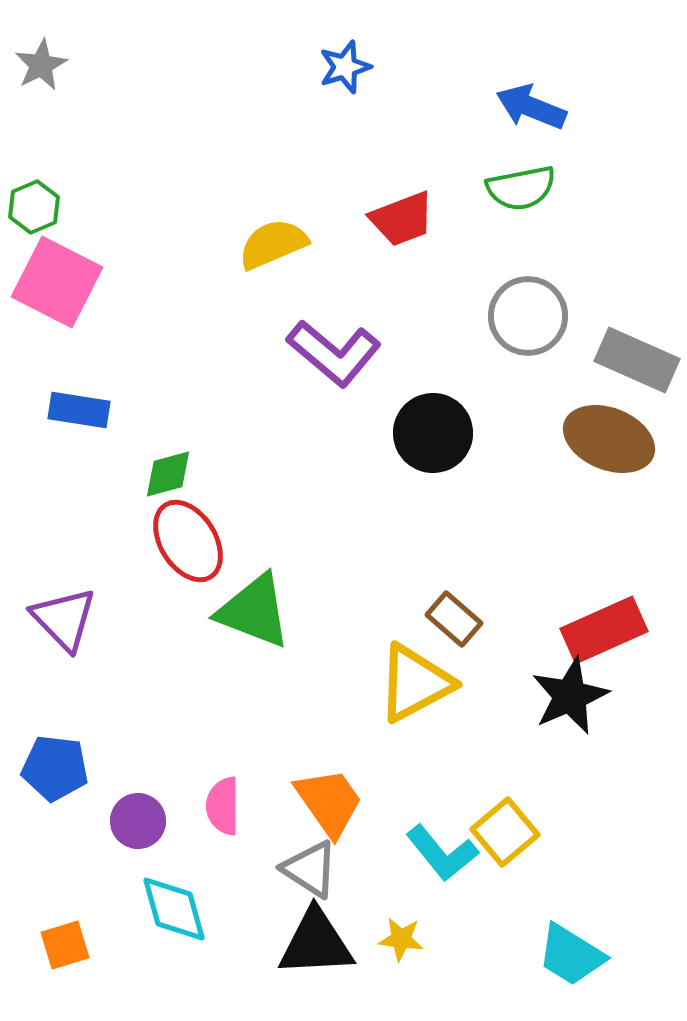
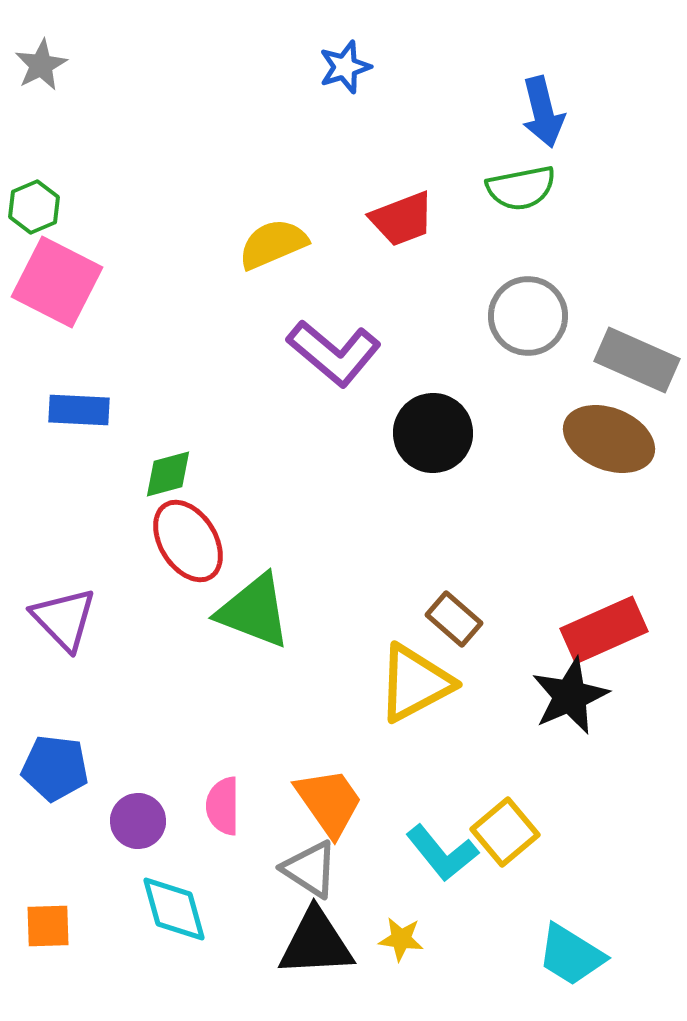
blue arrow: moved 12 px right, 5 px down; rotated 126 degrees counterclockwise
blue rectangle: rotated 6 degrees counterclockwise
orange square: moved 17 px left, 19 px up; rotated 15 degrees clockwise
